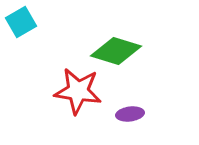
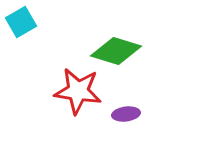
purple ellipse: moved 4 px left
